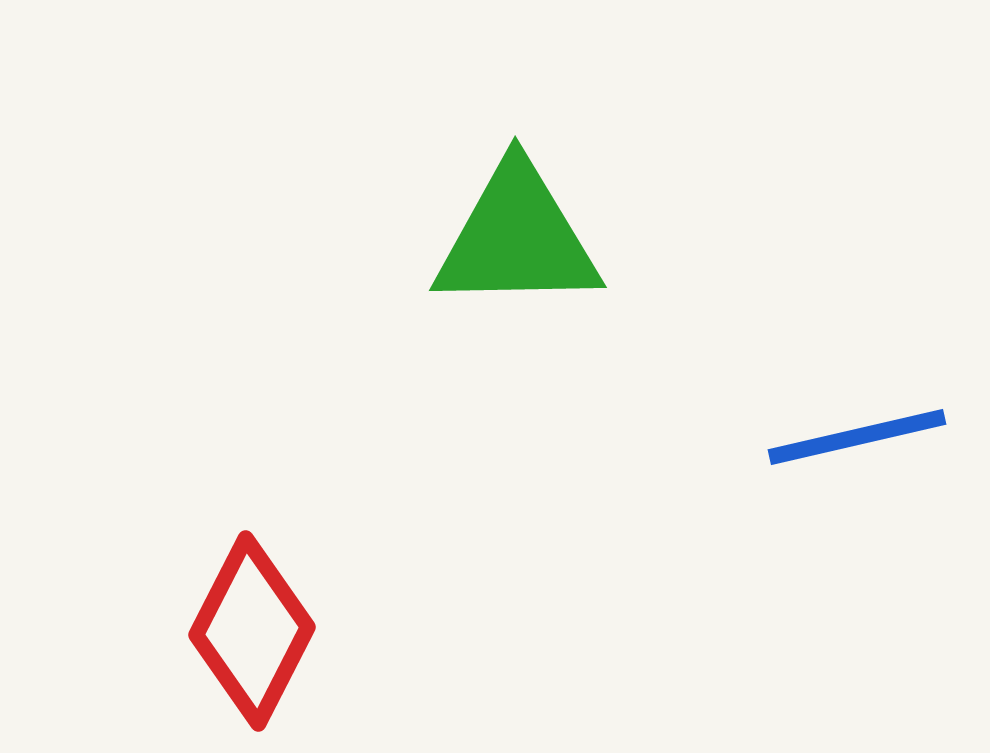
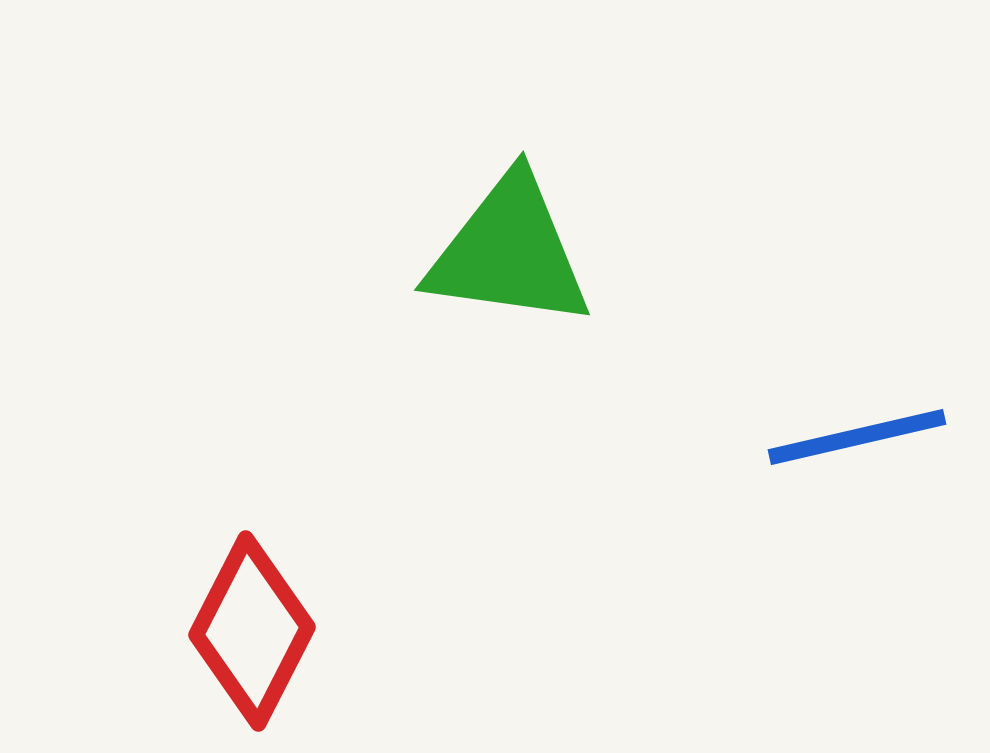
green triangle: moved 8 px left, 14 px down; rotated 9 degrees clockwise
